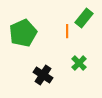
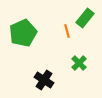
green rectangle: moved 1 px right
orange line: rotated 16 degrees counterclockwise
black cross: moved 1 px right, 5 px down
